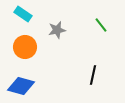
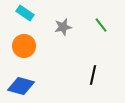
cyan rectangle: moved 2 px right, 1 px up
gray star: moved 6 px right, 3 px up
orange circle: moved 1 px left, 1 px up
